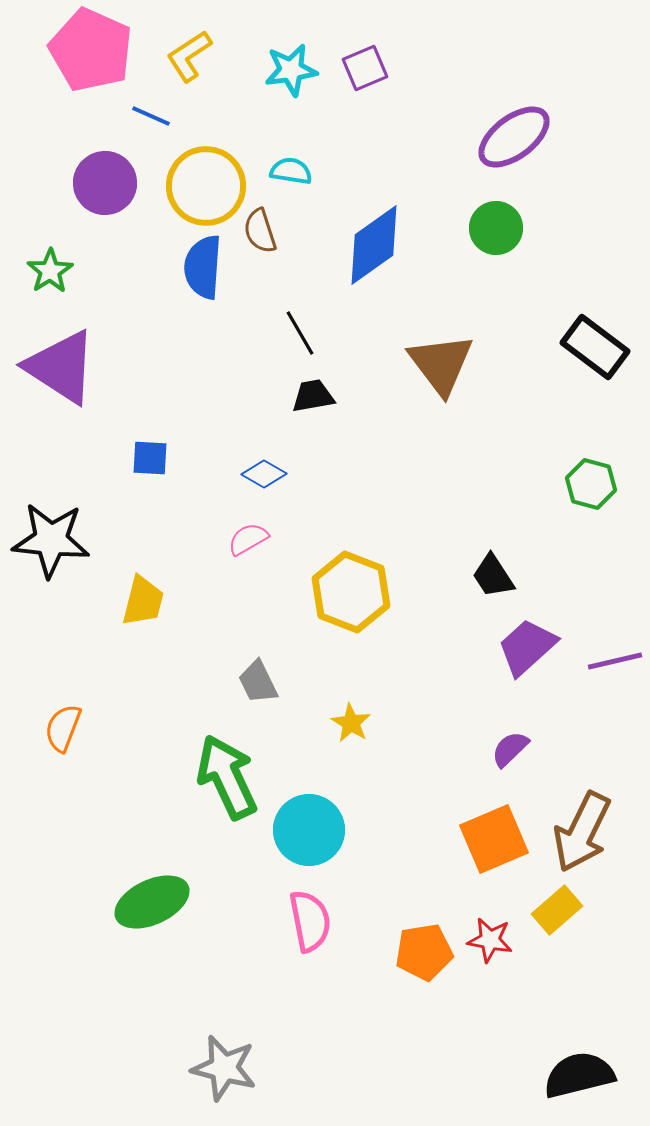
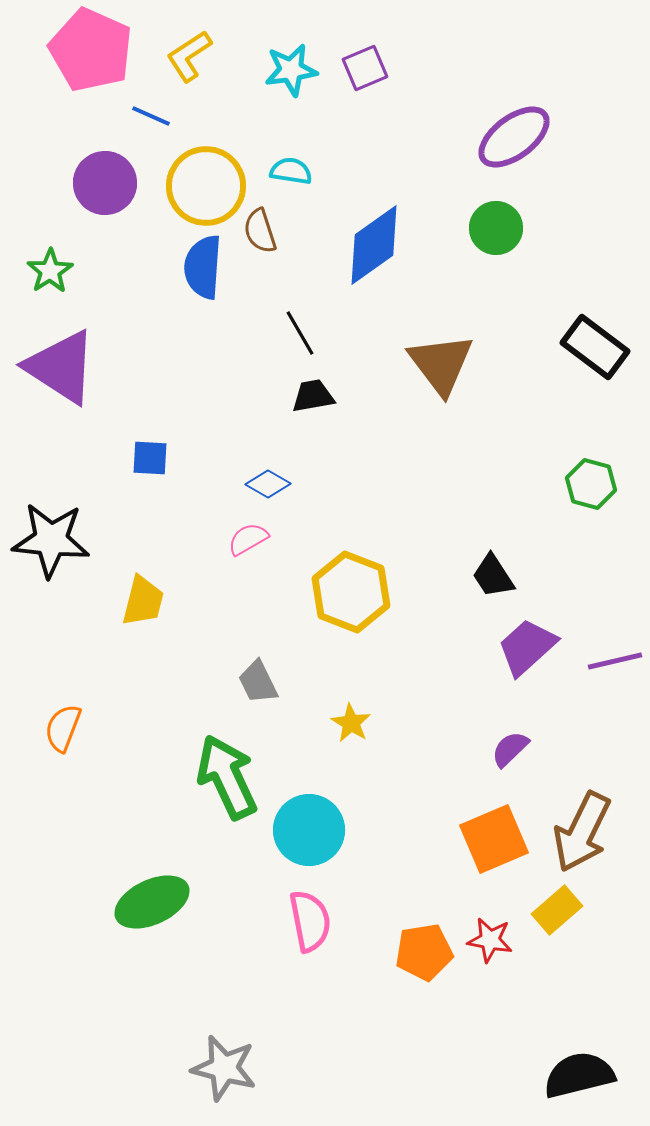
blue diamond at (264, 474): moved 4 px right, 10 px down
